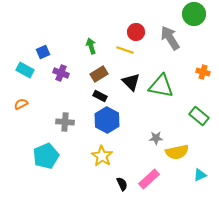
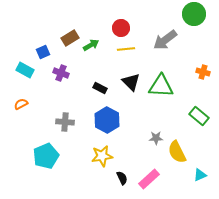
red circle: moved 15 px left, 4 px up
gray arrow: moved 5 px left, 2 px down; rotated 95 degrees counterclockwise
green arrow: moved 1 px up; rotated 77 degrees clockwise
yellow line: moved 1 px right, 1 px up; rotated 24 degrees counterclockwise
brown rectangle: moved 29 px left, 36 px up
green triangle: rotated 8 degrees counterclockwise
black rectangle: moved 8 px up
yellow semicircle: rotated 75 degrees clockwise
yellow star: rotated 30 degrees clockwise
black semicircle: moved 6 px up
